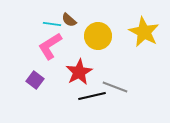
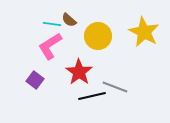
red star: rotated 8 degrees counterclockwise
